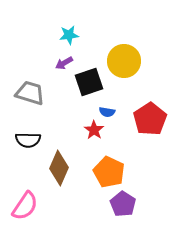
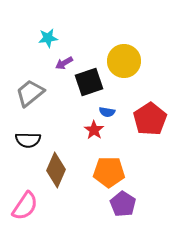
cyan star: moved 21 px left, 3 px down
gray trapezoid: rotated 56 degrees counterclockwise
brown diamond: moved 3 px left, 2 px down
orange pentagon: rotated 24 degrees counterclockwise
